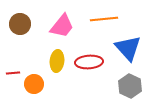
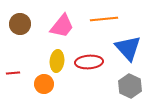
orange circle: moved 10 px right
